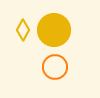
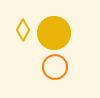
yellow circle: moved 3 px down
